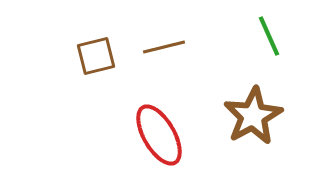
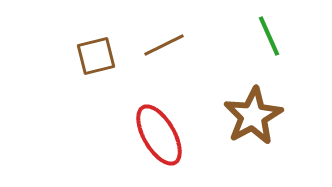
brown line: moved 2 px up; rotated 12 degrees counterclockwise
